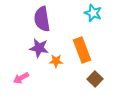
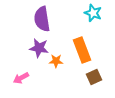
brown square: moved 1 px left, 2 px up; rotated 21 degrees clockwise
